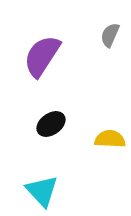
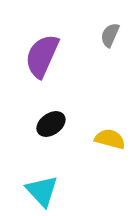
purple semicircle: rotated 9 degrees counterclockwise
yellow semicircle: rotated 12 degrees clockwise
